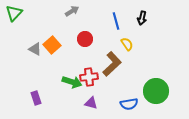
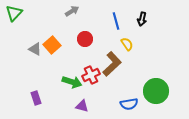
black arrow: moved 1 px down
red cross: moved 2 px right, 2 px up; rotated 18 degrees counterclockwise
purple triangle: moved 9 px left, 3 px down
